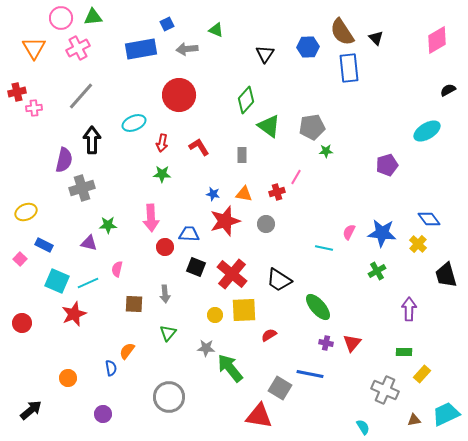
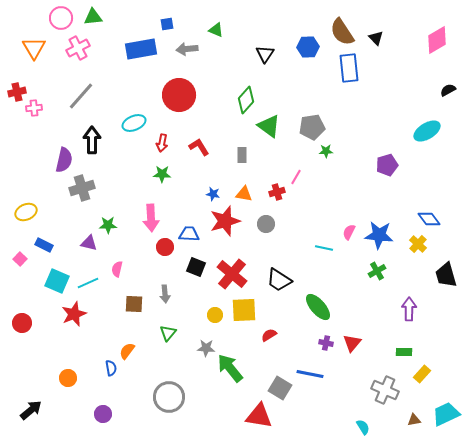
blue square at (167, 24): rotated 16 degrees clockwise
blue star at (382, 233): moved 3 px left, 2 px down
